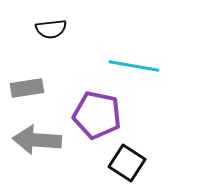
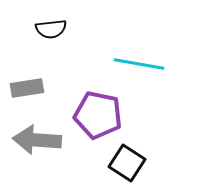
cyan line: moved 5 px right, 2 px up
purple pentagon: moved 1 px right
